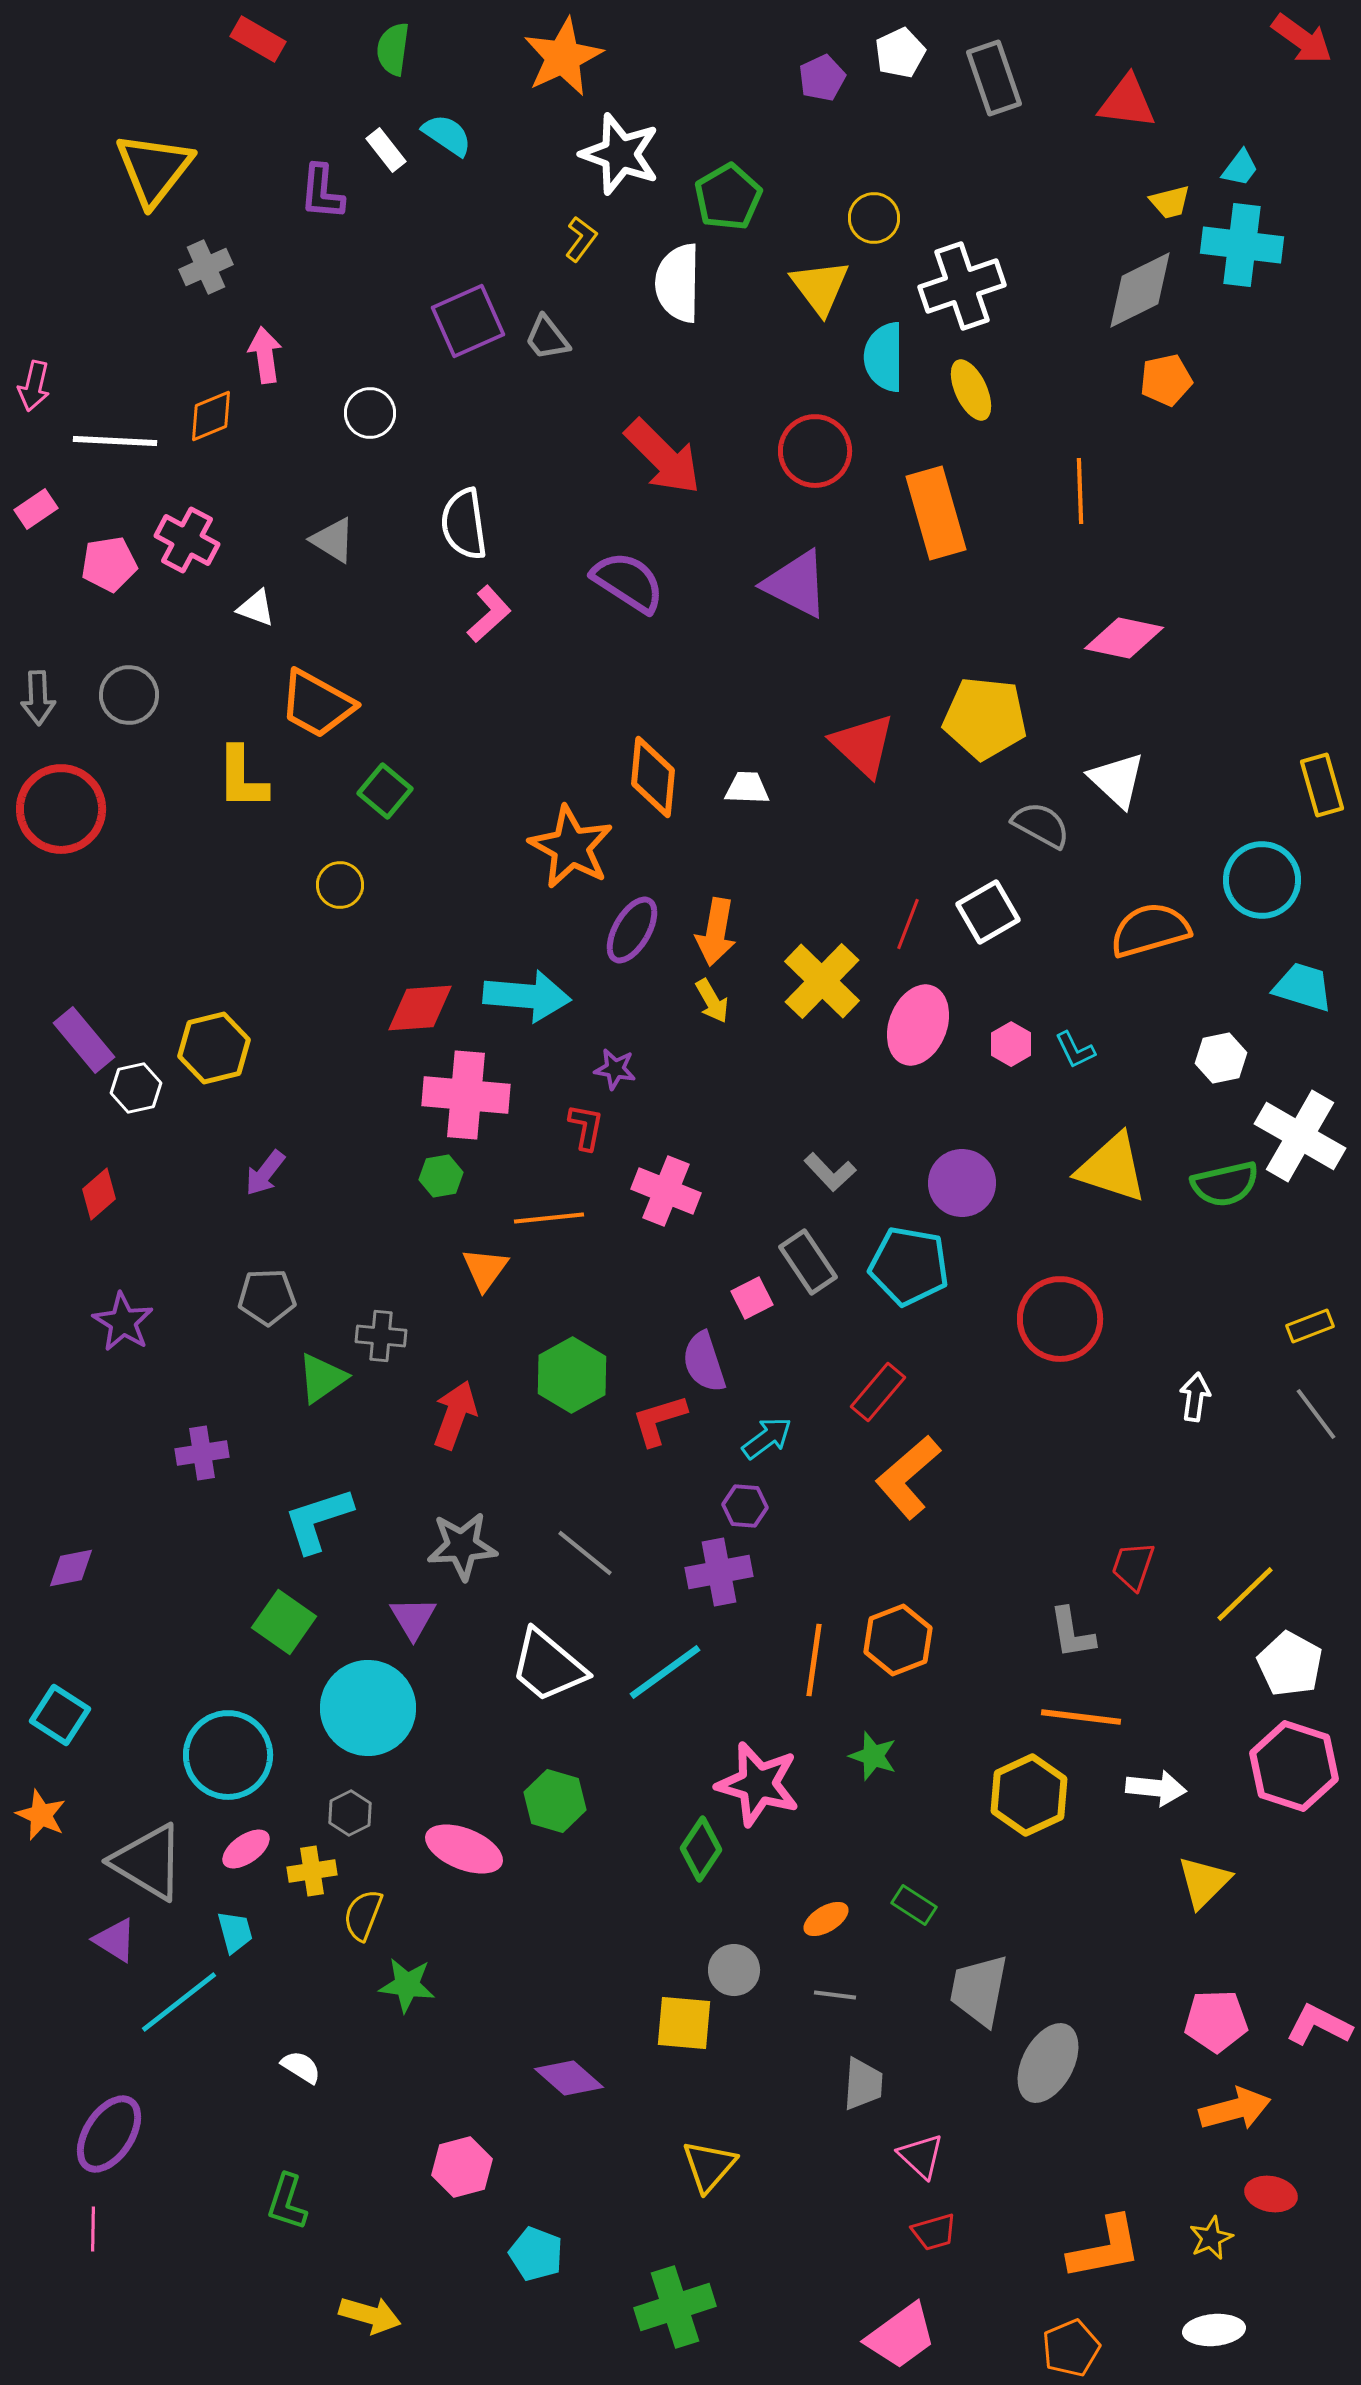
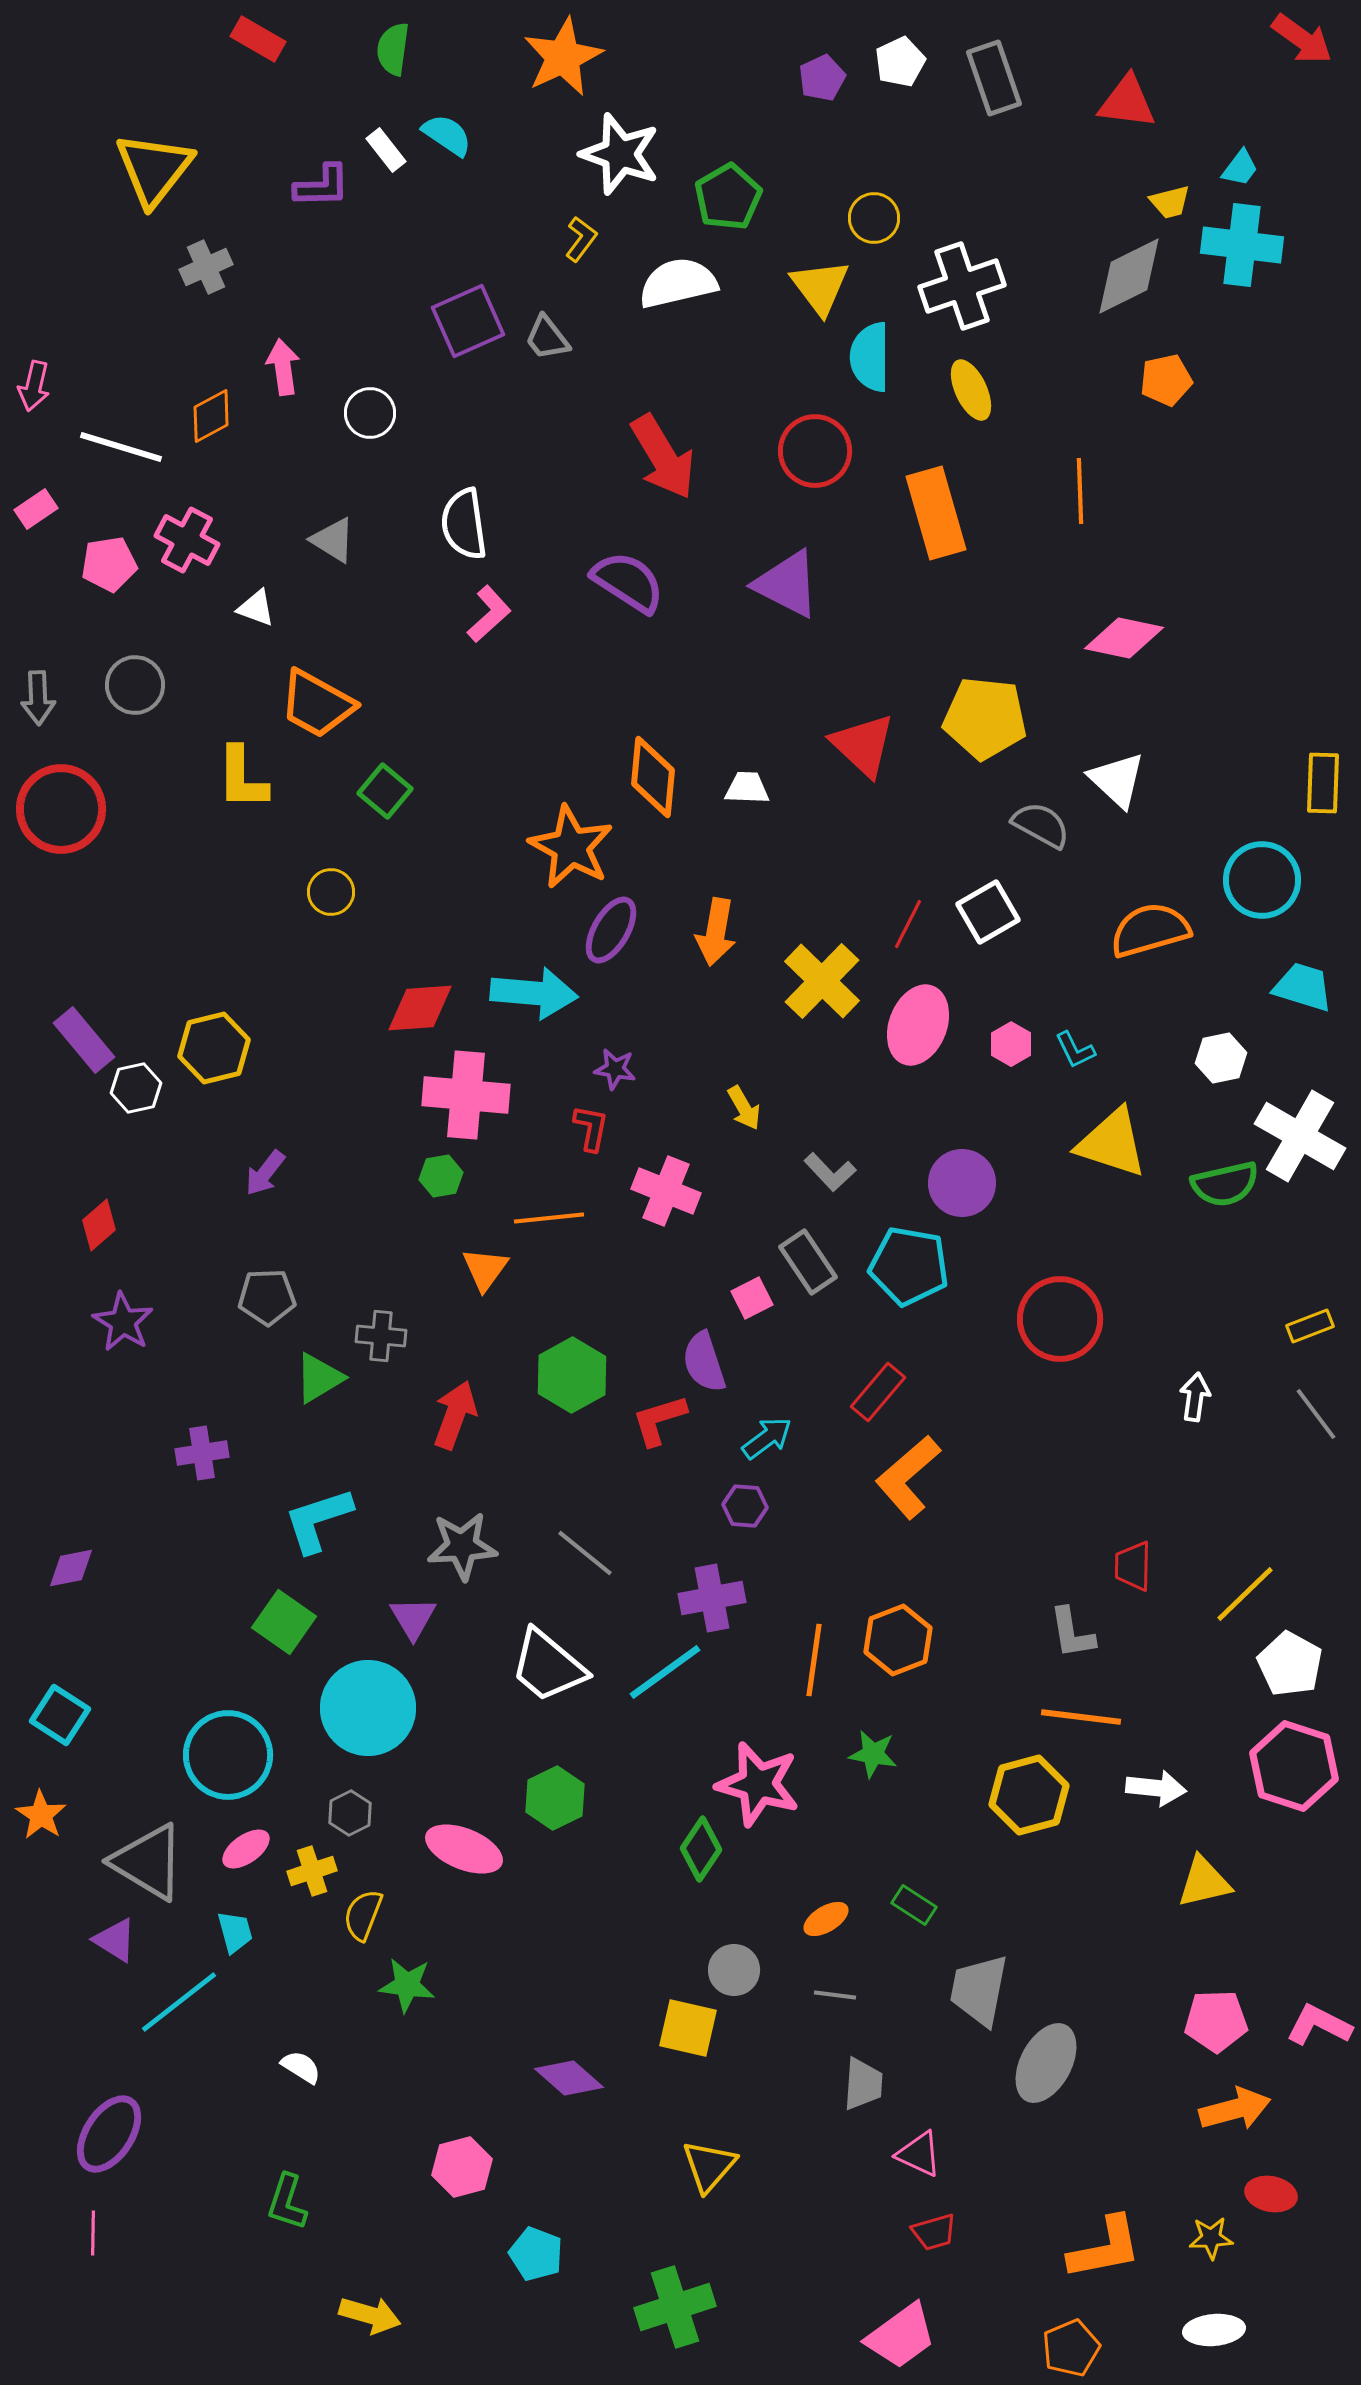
white pentagon at (900, 53): moved 9 px down
purple L-shape at (322, 192): moved 6 px up; rotated 96 degrees counterclockwise
white semicircle at (678, 283): rotated 76 degrees clockwise
gray diamond at (1140, 290): moved 11 px left, 14 px up
pink arrow at (265, 355): moved 18 px right, 12 px down
cyan semicircle at (884, 357): moved 14 px left
orange diamond at (211, 416): rotated 6 degrees counterclockwise
white line at (115, 441): moved 6 px right, 6 px down; rotated 14 degrees clockwise
red arrow at (663, 457): rotated 14 degrees clockwise
purple triangle at (796, 584): moved 9 px left
gray circle at (129, 695): moved 6 px right, 10 px up
yellow rectangle at (1322, 785): moved 1 px right, 2 px up; rotated 18 degrees clockwise
yellow circle at (340, 885): moved 9 px left, 7 px down
red line at (908, 924): rotated 6 degrees clockwise
purple ellipse at (632, 930): moved 21 px left
cyan arrow at (527, 996): moved 7 px right, 3 px up
yellow arrow at (712, 1001): moved 32 px right, 107 px down
red L-shape at (586, 1127): moved 5 px right, 1 px down
yellow triangle at (1112, 1168): moved 25 px up
red diamond at (99, 1194): moved 31 px down
green triangle at (322, 1378): moved 3 px left; rotated 4 degrees clockwise
red trapezoid at (1133, 1566): rotated 18 degrees counterclockwise
purple cross at (719, 1572): moved 7 px left, 26 px down
green star at (873, 1756): moved 2 px up; rotated 9 degrees counterclockwise
yellow hexagon at (1029, 1795): rotated 10 degrees clockwise
green hexagon at (555, 1801): moved 3 px up; rotated 18 degrees clockwise
orange star at (41, 1815): rotated 9 degrees clockwise
yellow cross at (312, 1871): rotated 9 degrees counterclockwise
yellow triangle at (1204, 1882): rotated 32 degrees clockwise
yellow square at (684, 2023): moved 4 px right, 5 px down; rotated 8 degrees clockwise
gray ellipse at (1048, 2063): moved 2 px left
pink triangle at (921, 2156): moved 2 px left, 2 px up; rotated 18 degrees counterclockwise
pink line at (93, 2229): moved 4 px down
yellow star at (1211, 2238): rotated 21 degrees clockwise
